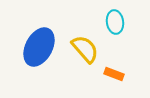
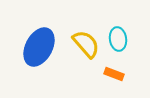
cyan ellipse: moved 3 px right, 17 px down
yellow semicircle: moved 1 px right, 5 px up
